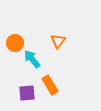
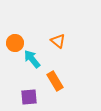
orange triangle: rotated 28 degrees counterclockwise
orange rectangle: moved 5 px right, 4 px up
purple square: moved 2 px right, 4 px down
